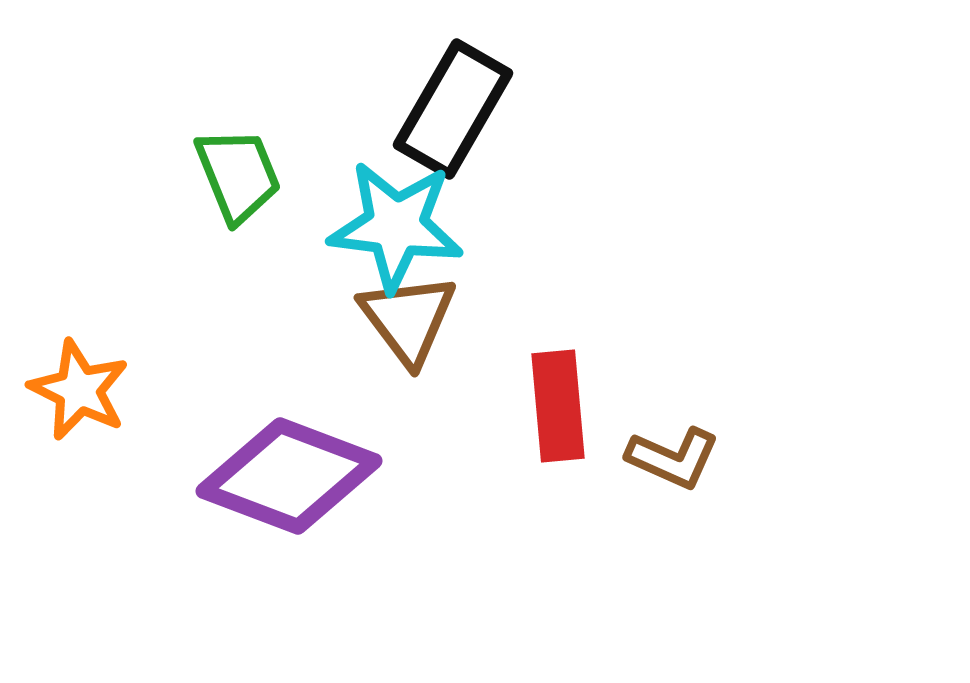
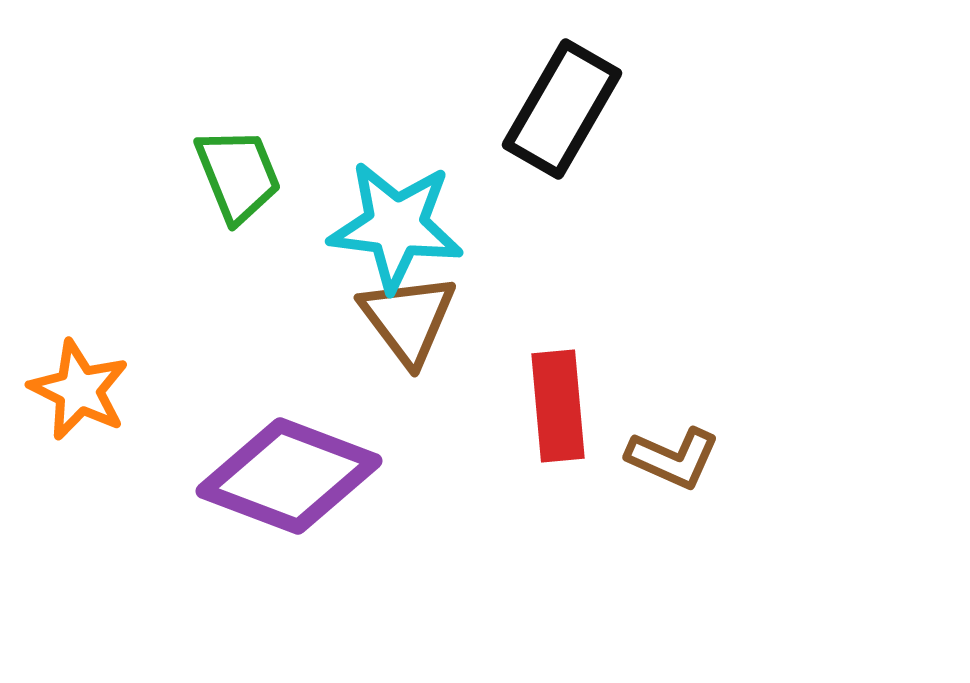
black rectangle: moved 109 px right
